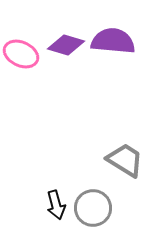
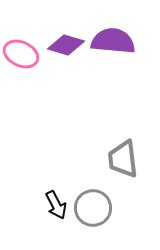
gray trapezoid: moved 2 px left, 1 px up; rotated 129 degrees counterclockwise
black arrow: rotated 12 degrees counterclockwise
